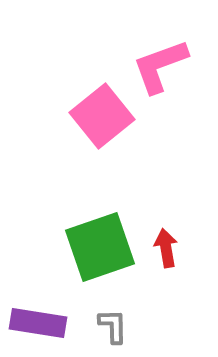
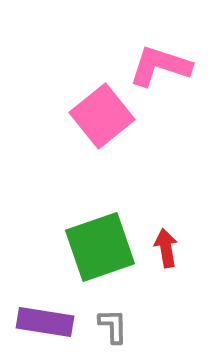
pink L-shape: rotated 38 degrees clockwise
purple rectangle: moved 7 px right, 1 px up
